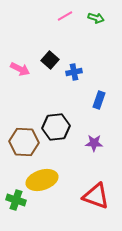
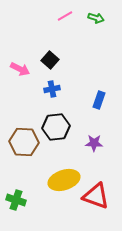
blue cross: moved 22 px left, 17 px down
yellow ellipse: moved 22 px right
